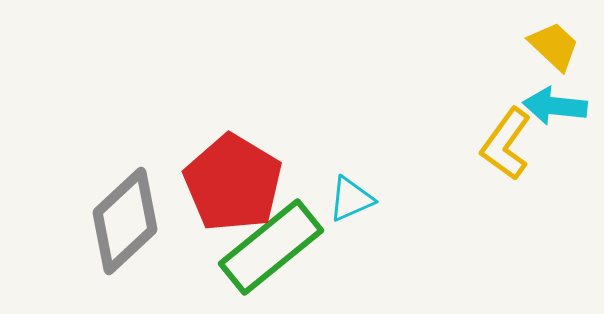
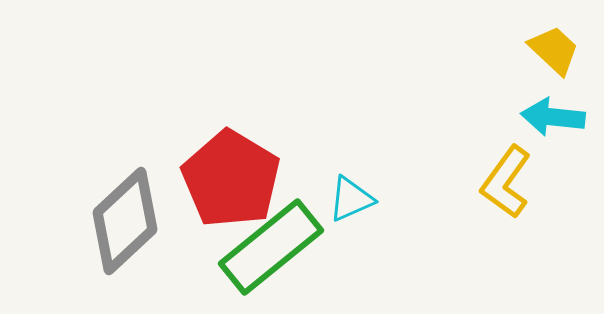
yellow trapezoid: moved 4 px down
cyan arrow: moved 2 px left, 11 px down
yellow L-shape: moved 38 px down
red pentagon: moved 2 px left, 4 px up
